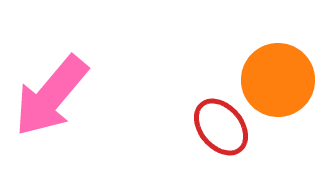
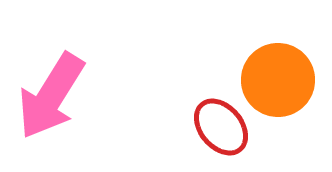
pink arrow: rotated 8 degrees counterclockwise
